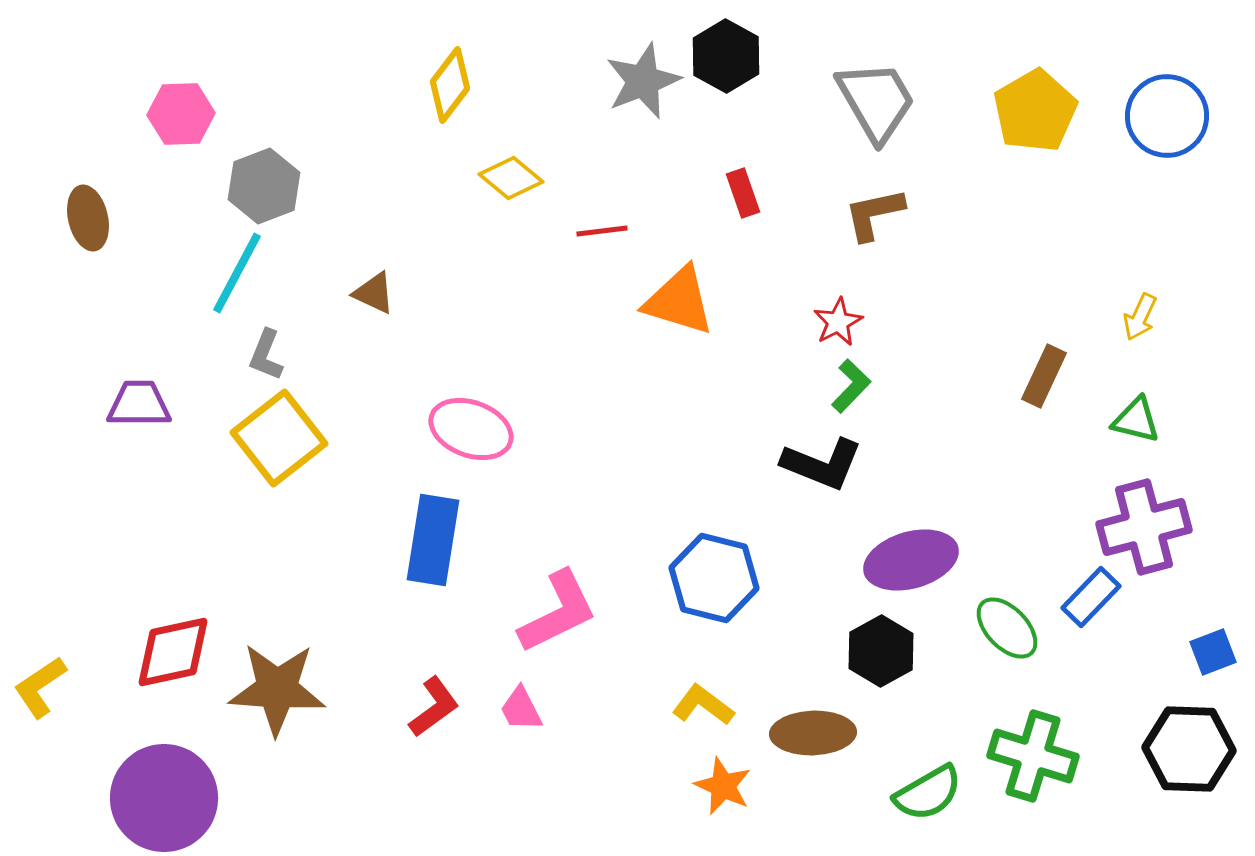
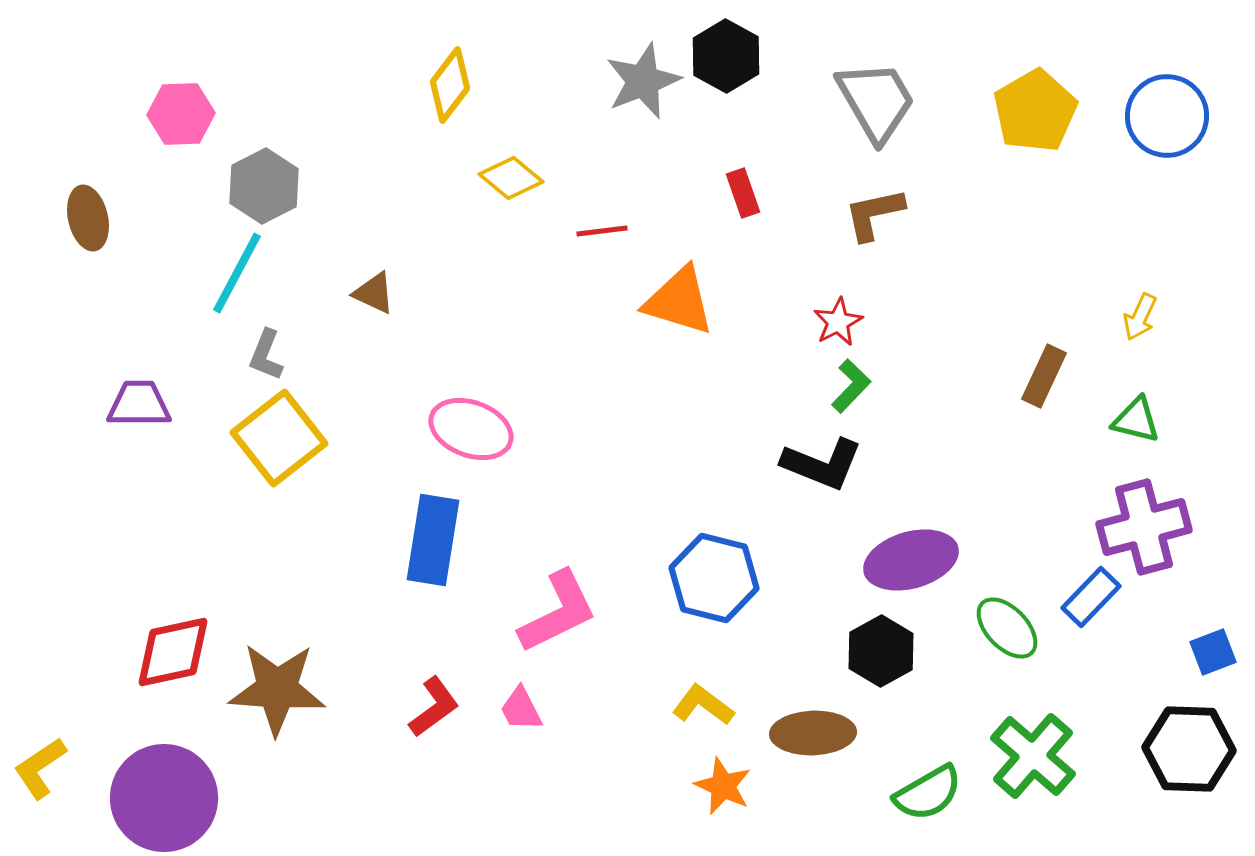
gray hexagon at (264, 186): rotated 6 degrees counterclockwise
yellow L-shape at (40, 687): moved 81 px down
green cross at (1033, 756): rotated 24 degrees clockwise
